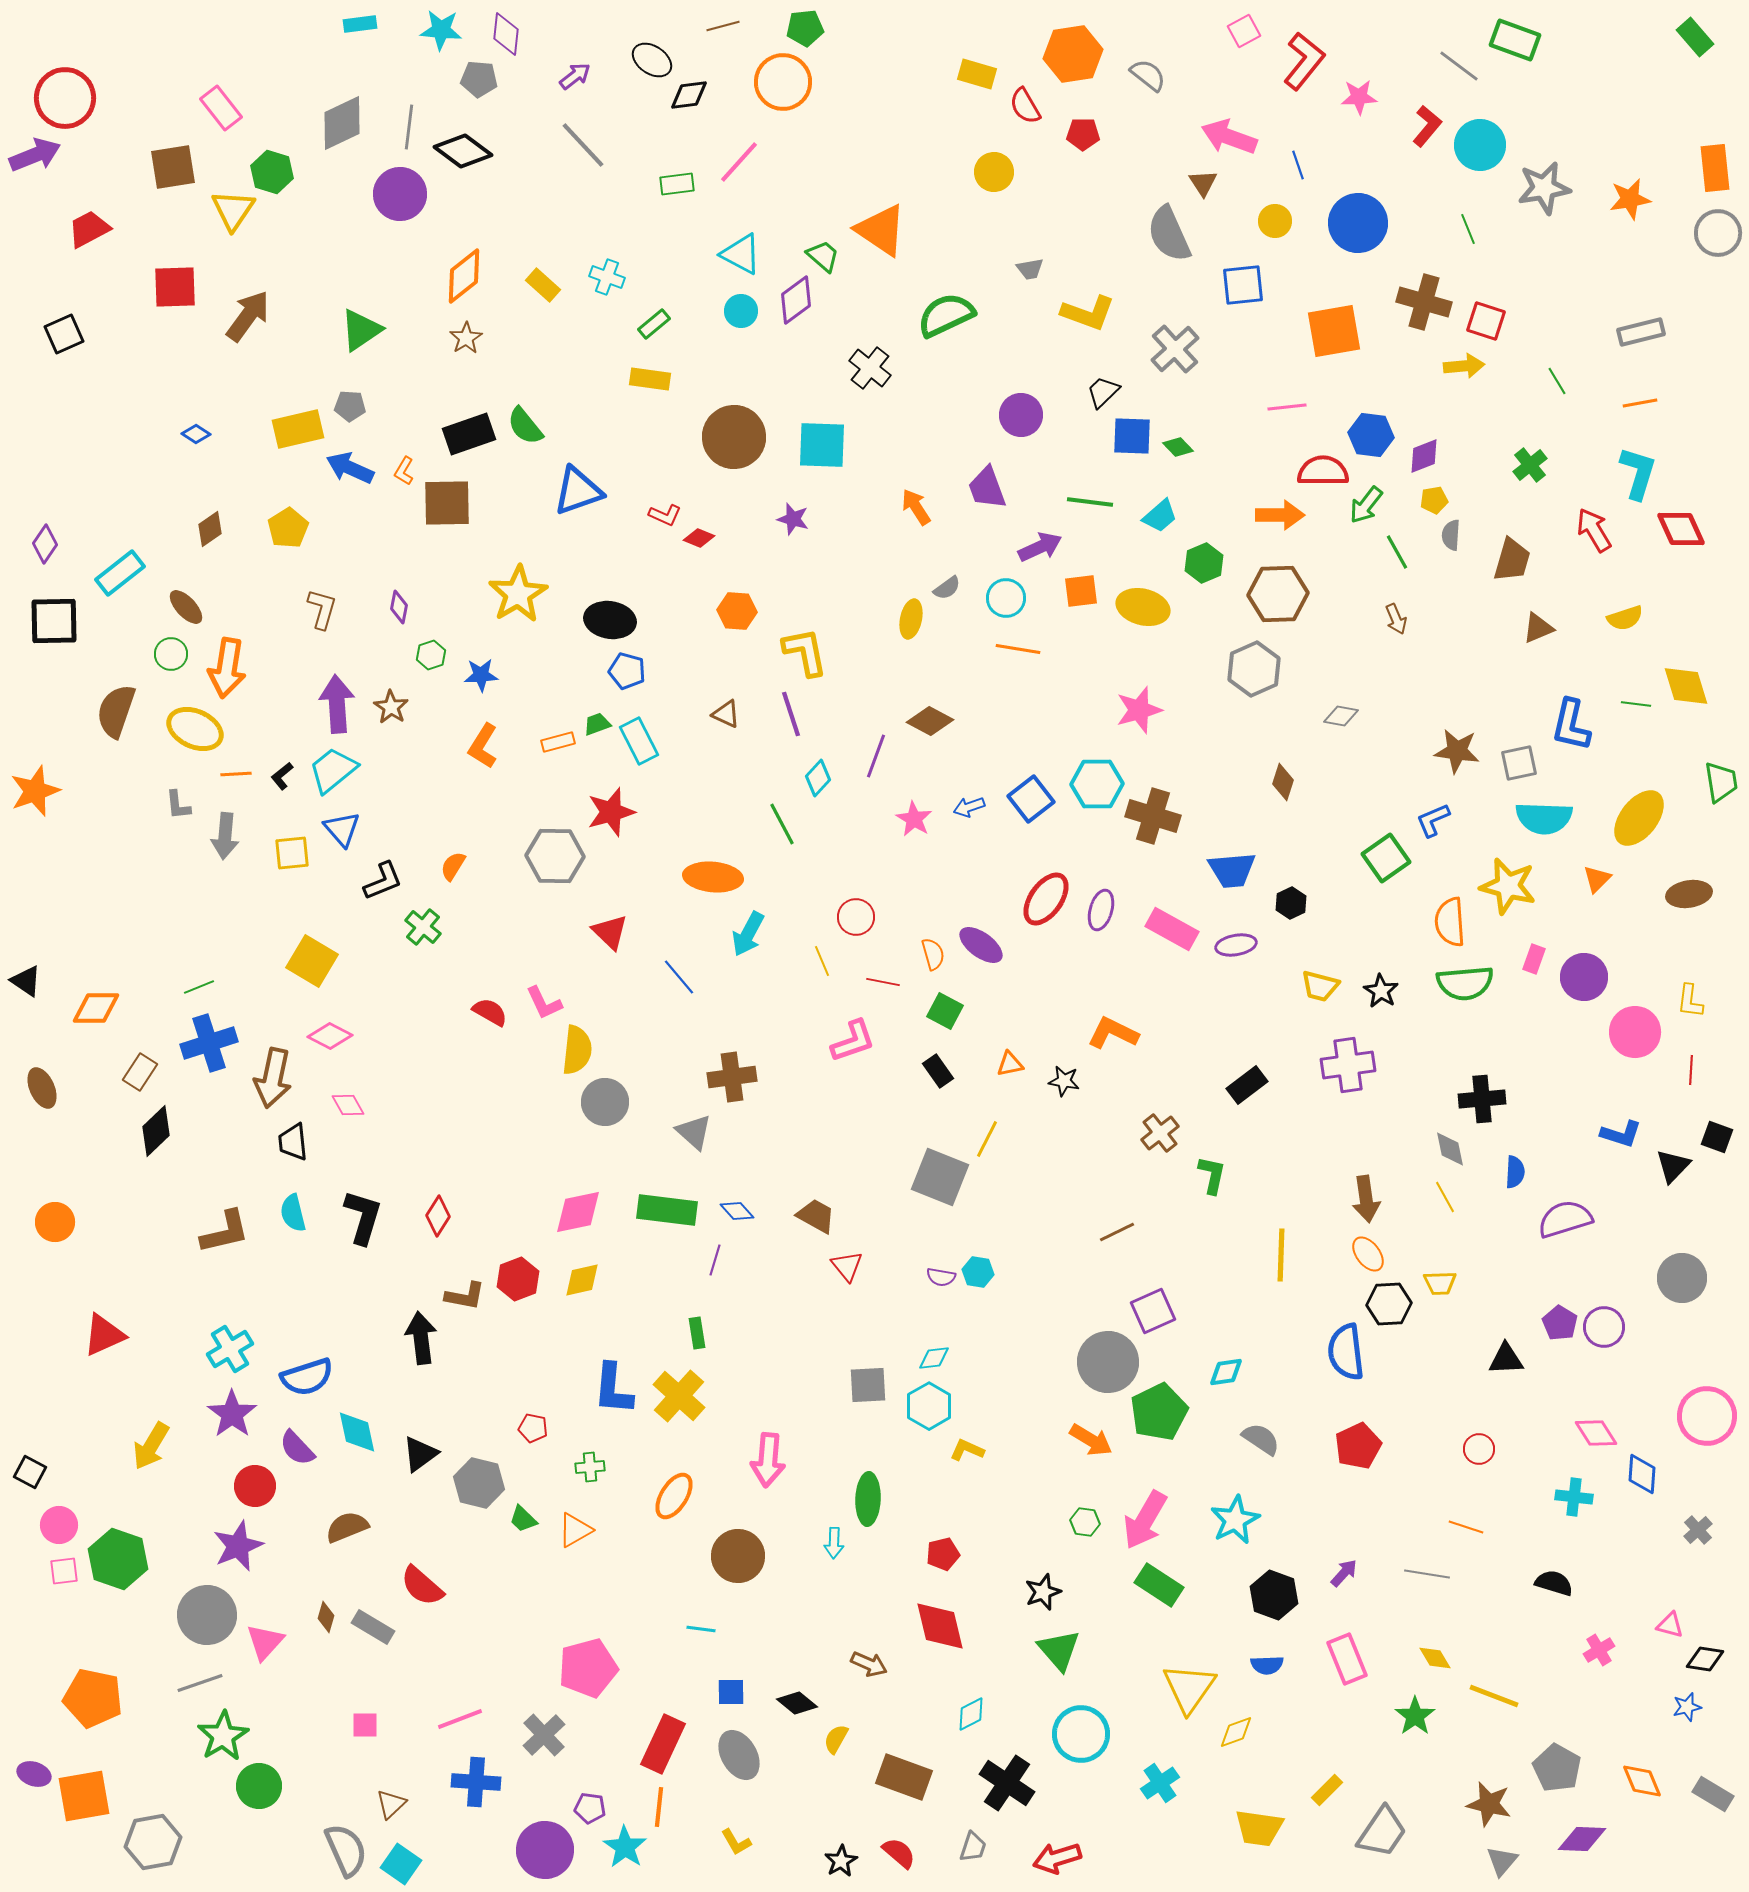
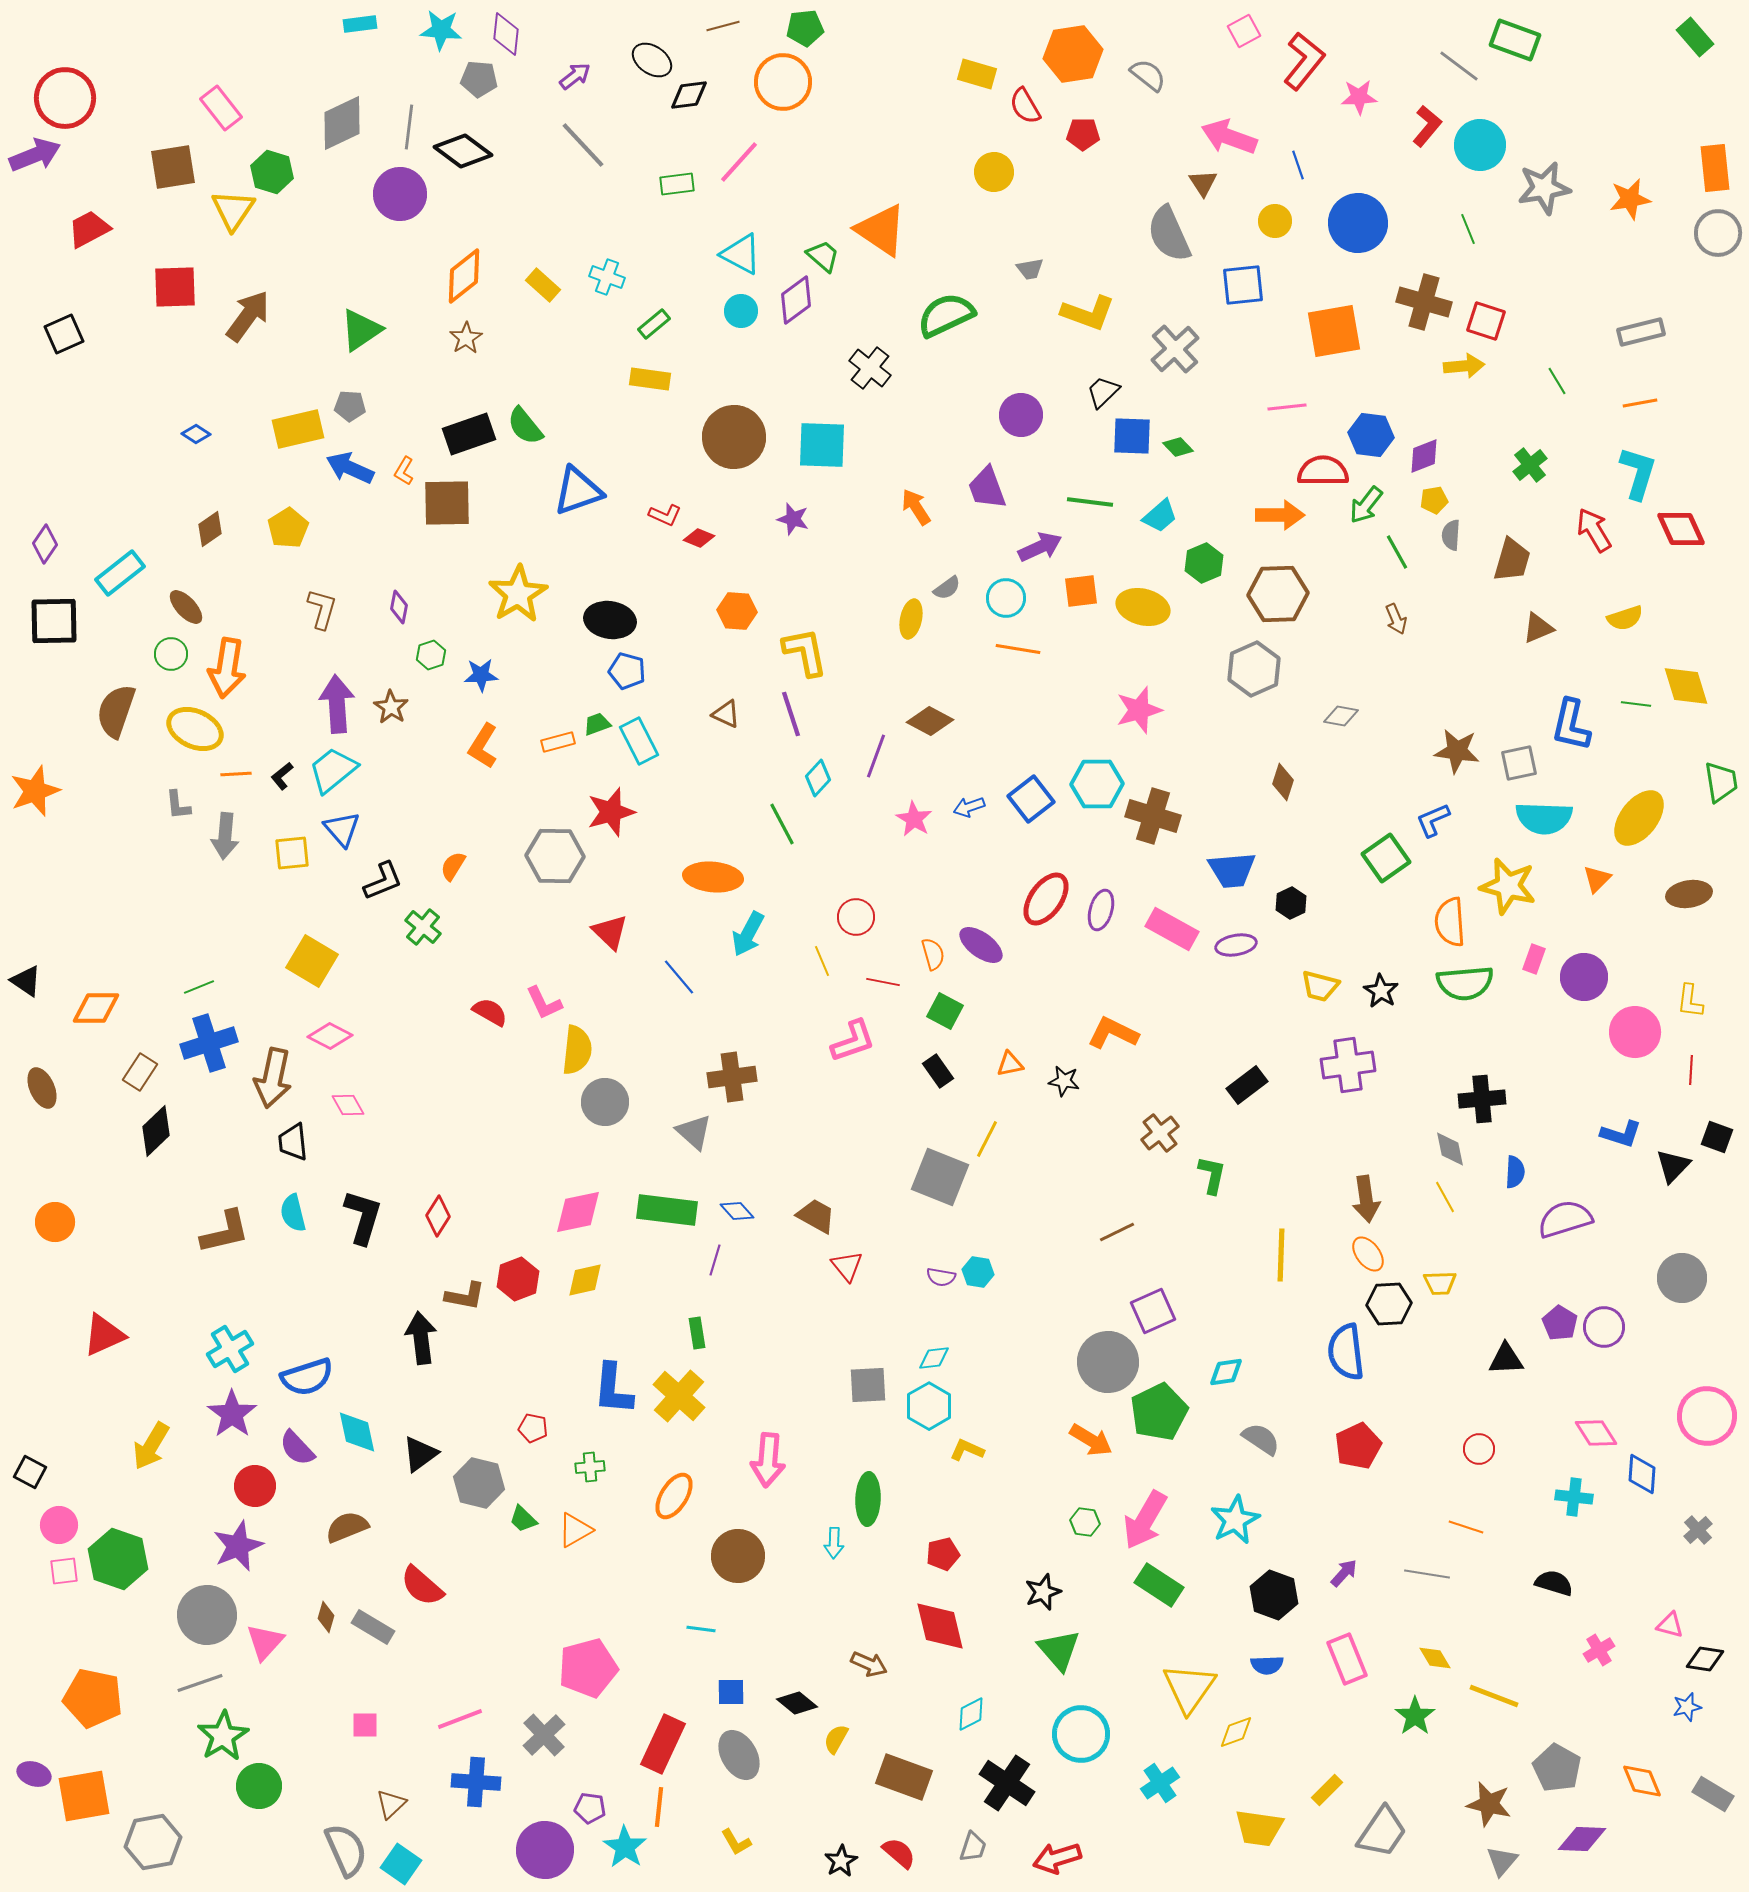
yellow diamond at (582, 1280): moved 3 px right
